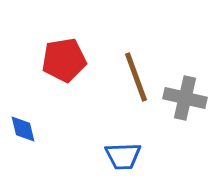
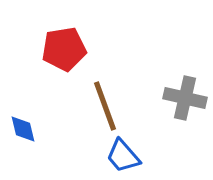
red pentagon: moved 11 px up
brown line: moved 31 px left, 29 px down
blue trapezoid: rotated 51 degrees clockwise
